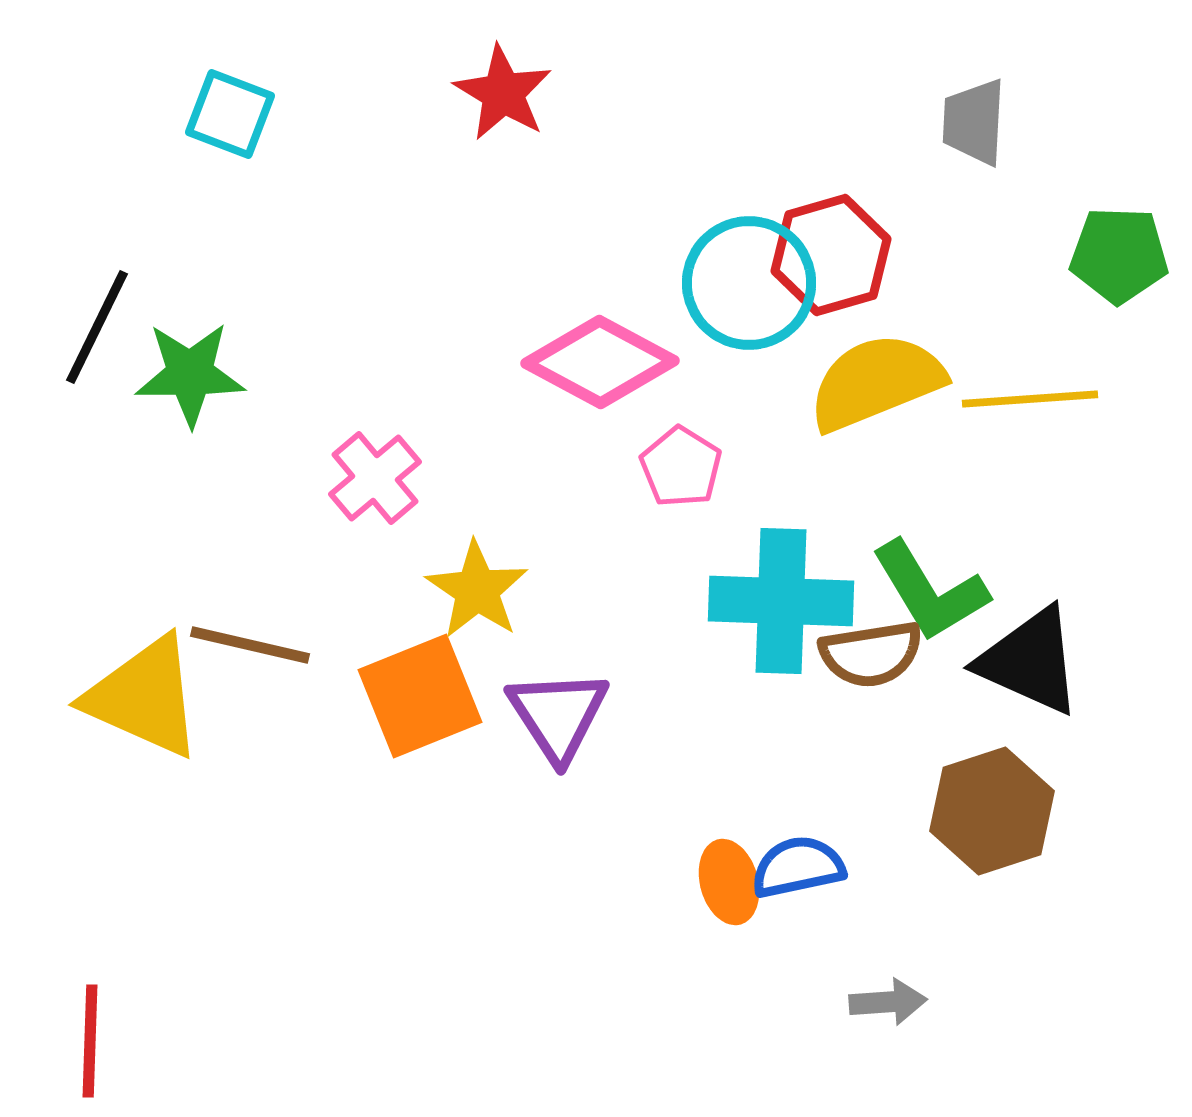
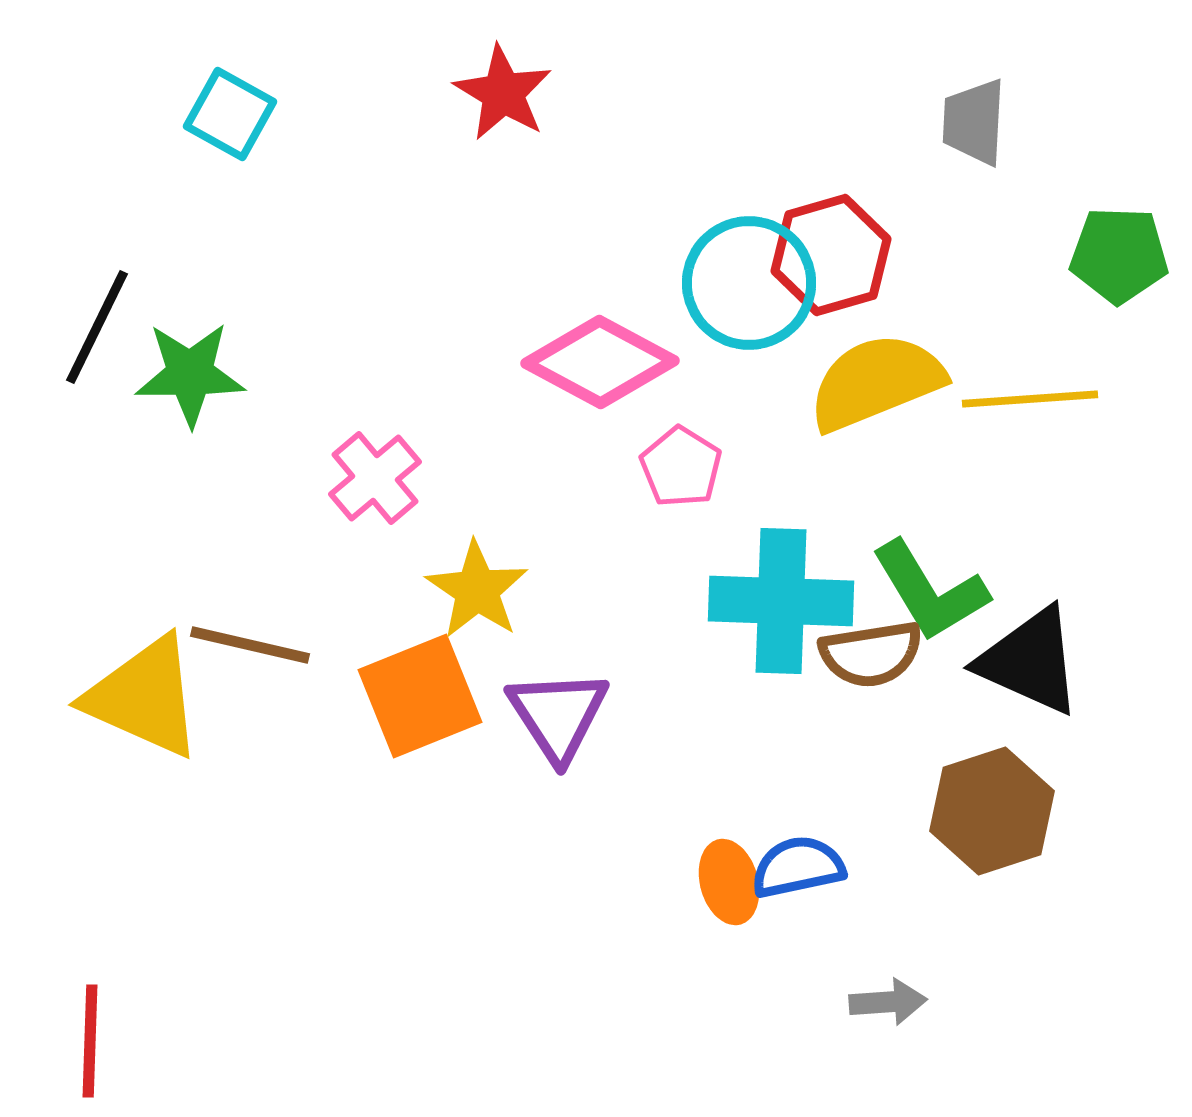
cyan square: rotated 8 degrees clockwise
